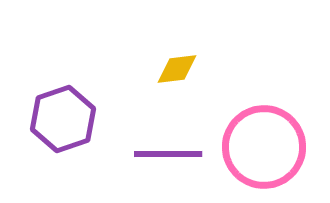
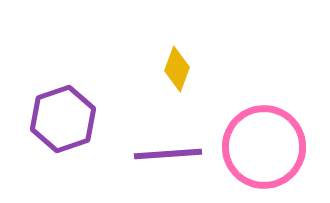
yellow diamond: rotated 63 degrees counterclockwise
purple line: rotated 4 degrees counterclockwise
